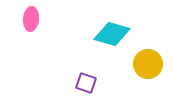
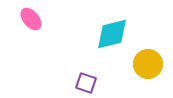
pink ellipse: rotated 45 degrees counterclockwise
cyan diamond: rotated 30 degrees counterclockwise
